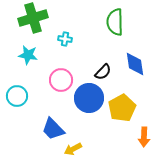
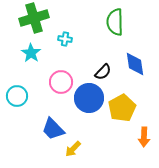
green cross: moved 1 px right
cyan star: moved 3 px right, 2 px up; rotated 24 degrees clockwise
pink circle: moved 2 px down
yellow arrow: rotated 18 degrees counterclockwise
